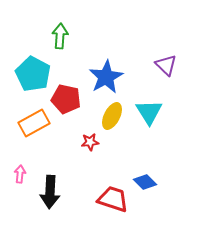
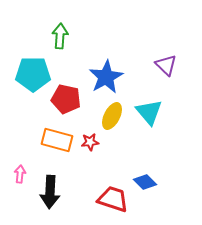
cyan pentagon: rotated 28 degrees counterclockwise
cyan triangle: rotated 8 degrees counterclockwise
orange rectangle: moved 23 px right, 17 px down; rotated 44 degrees clockwise
